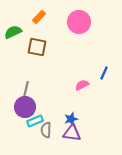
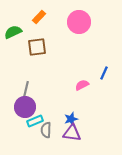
brown square: rotated 18 degrees counterclockwise
